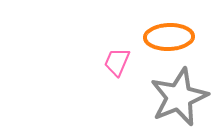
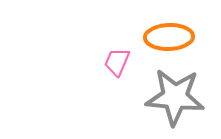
gray star: moved 4 px left; rotated 28 degrees clockwise
